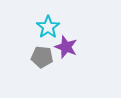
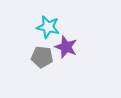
cyan star: rotated 25 degrees counterclockwise
